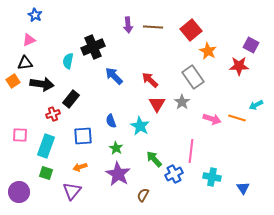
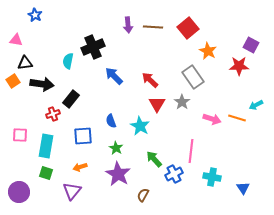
red square: moved 3 px left, 2 px up
pink triangle: moved 13 px left; rotated 32 degrees clockwise
cyan rectangle: rotated 10 degrees counterclockwise
